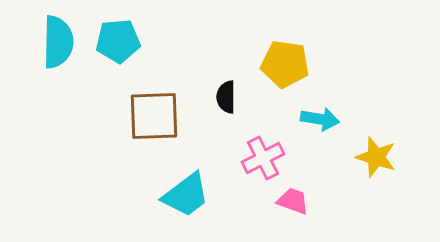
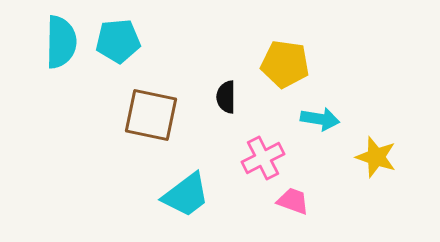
cyan semicircle: moved 3 px right
brown square: moved 3 px left, 1 px up; rotated 14 degrees clockwise
